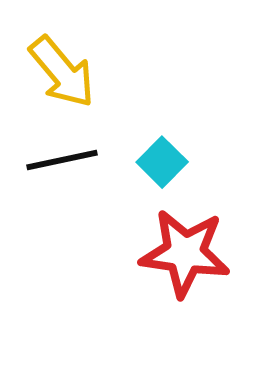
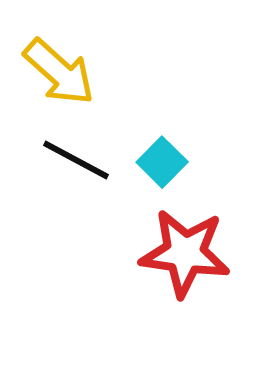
yellow arrow: moved 3 px left; rotated 8 degrees counterclockwise
black line: moved 14 px right; rotated 40 degrees clockwise
